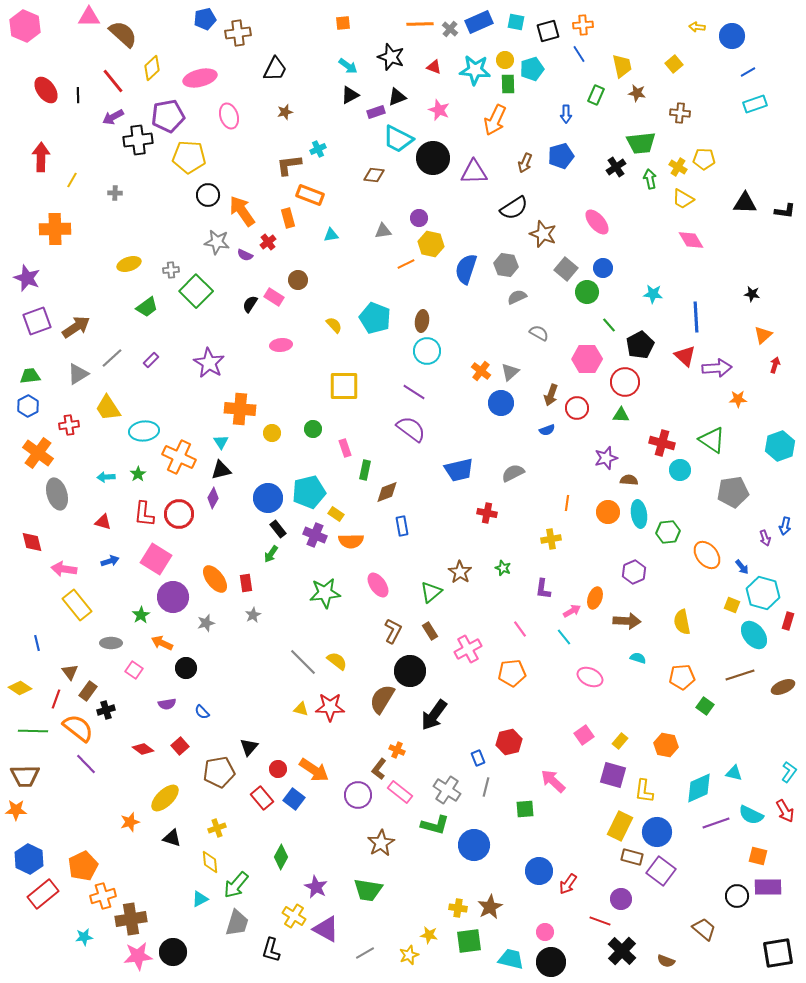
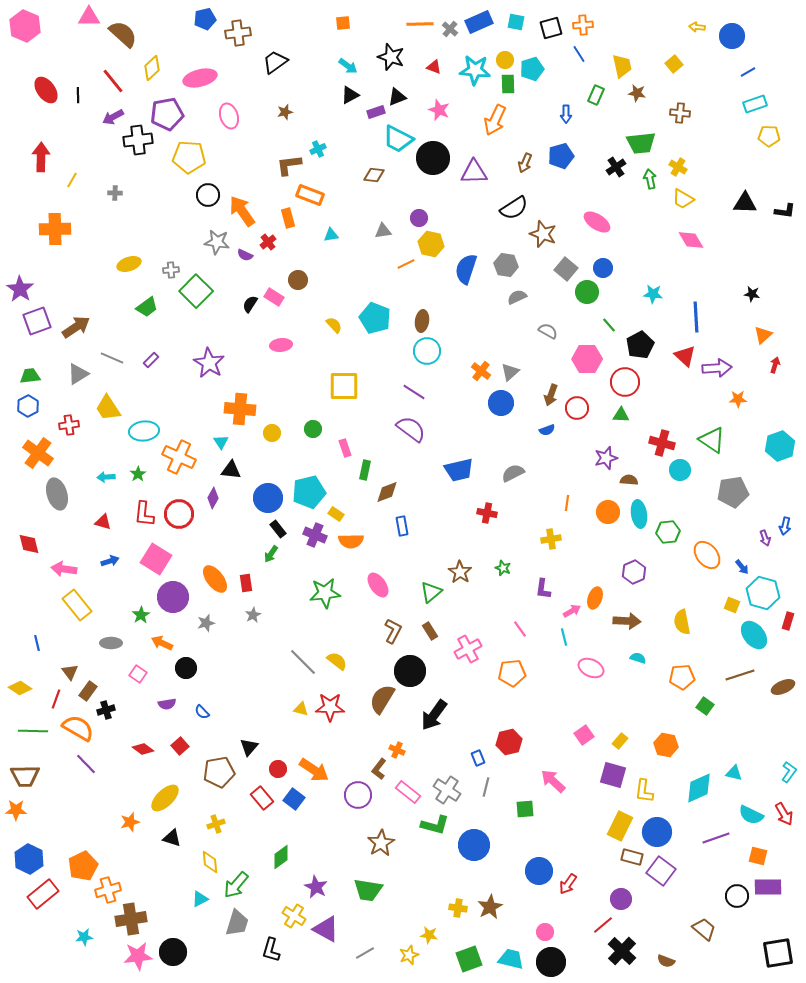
black square at (548, 31): moved 3 px right, 3 px up
black trapezoid at (275, 69): moved 7 px up; rotated 152 degrees counterclockwise
purple pentagon at (168, 116): moved 1 px left, 2 px up
yellow pentagon at (704, 159): moved 65 px right, 23 px up
pink ellipse at (597, 222): rotated 16 degrees counterclockwise
purple star at (27, 278): moved 7 px left, 11 px down; rotated 12 degrees clockwise
gray semicircle at (539, 333): moved 9 px right, 2 px up
gray line at (112, 358): rotated 65 degrees clockwise
black triangle at (221, 470): moved 10 px right; rotated 20 degrees clockwise
red diamond at (32, 542): moved 3 px left, 2 px down
cyan line at (564, 637): rotated 24 degrees clockwise
pink square at (134, 670): moved 4 px right, 4 px down
pink ellipse at (590, 677): moved 1 px right, 9 px up
orange semicircle at (78, 728): rotated 8 degrees counterclockwise
pink rectangle at (400, 792): moved 8 px right
red arrow at (785, 811): moved 1 px left, 3 px down
purple line at (716, 823): moved 15 px down
yellow cross at (217, 828): moved 1 px left, 4 px up
green diamond at (281, 857): rotated 25 degrees clockwise
orange cross at (103, 896): moved 5 px right, 6 px up
red line at (600, 921): moved 3 px right, 4 px down; rotated 60 degrees counterclockwise
green square at (469, 941): moved 18 px down; rotated 12 degrees counterclockwise
